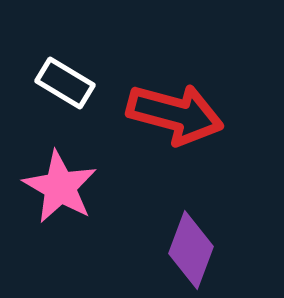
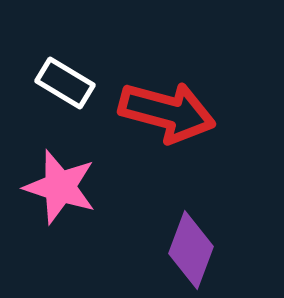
red arrow: moved 8 px left, 2 px up
pink star: rotated 12 degrees counterclockwise
